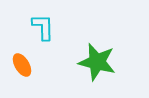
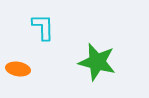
orange ellipse: moved 4 px left, 4 px down; rotated 50 degrees counterclockwise
